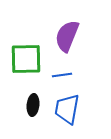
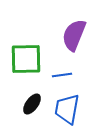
purple semicircle: moved 7 px right, 1 px up
black ellipse: moved 1 px left, 1 px up; rotated 30 degrees clockwise
